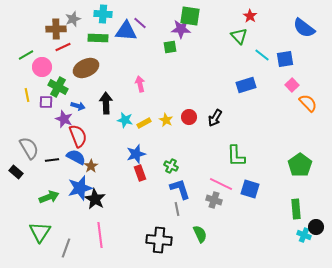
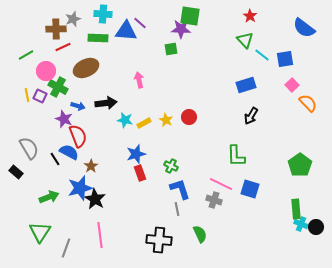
green triangle at (239, 36): moved 6 px right, 4 px down
green square at (170, 47): moved 1 px right, 2 px down
pink circle at (42, 67): moved 4 px right, 4 px down
pink arrow at (140, 84): moved 1 px left, 4 px up
purple square at (46, 102): moved 6 px left, 6 px up; rotated 24 degrees clockwise
black arrow at (106, 103): rotated 85 degrees clockwise
black arrow at (215, 118): moved 36 px right, 2 px up
blue semicircle at (76, 157): moved 7 px left, 5 px up
black line at (52, 160): moved 3 px right, 1 px up; rotated 64 degrees clockwise
cyan cross at (304, 235): moved 3 px left, 11 px up
